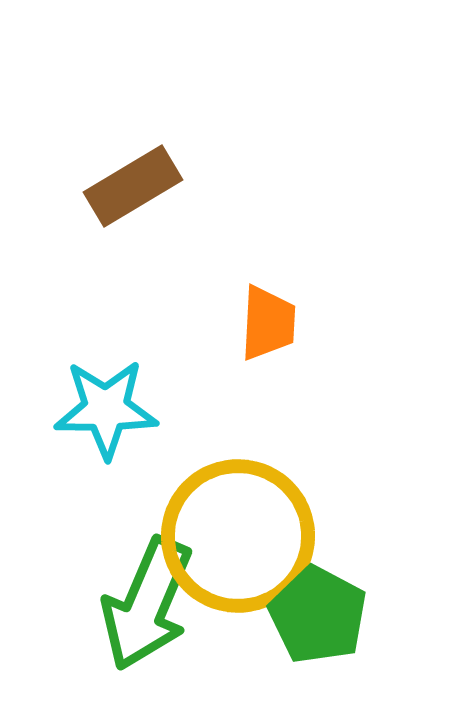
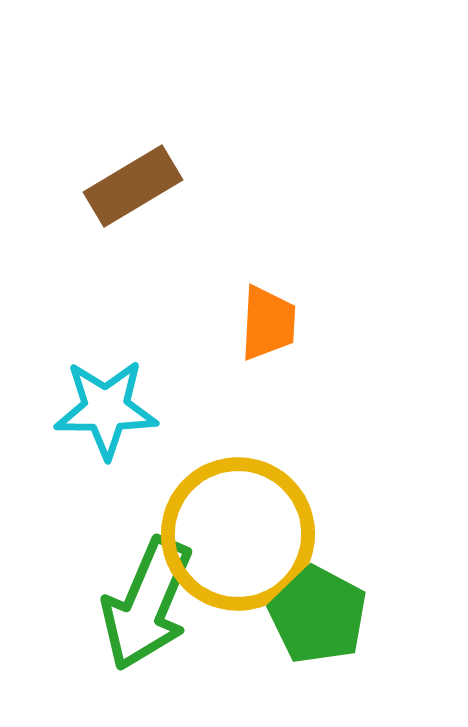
yellow circle: moved 2 px up
